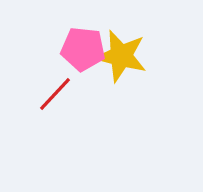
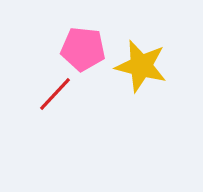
yellow star: moved 20 px right, 10 px down
